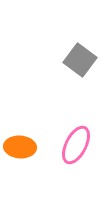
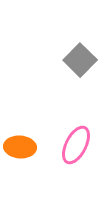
gray square: rotated 8 degrees clockwise
